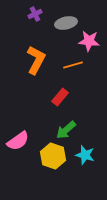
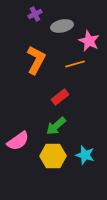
gray ellipse: moved 4 px left, 3 px down
pink star: rotated 20 degrees clockwise
orange line: moved 2 px right, 1 px up
red rectangle: rotated 12 degrees clockwise
green arrow: moved 10 px left, 4 px up
yellow hexagon: rotated 20 degrees counterclockwise
